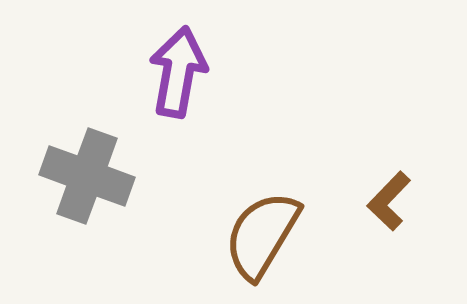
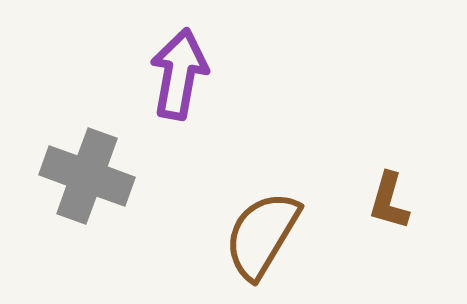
purple arrow: moved 1 px right, 2 px down
brown L-shape: rotated 28 degrees counterclockwise
